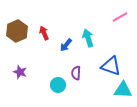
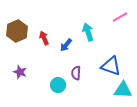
red arrow: moved 5 px down
cyan arrow: moved 6 px up
